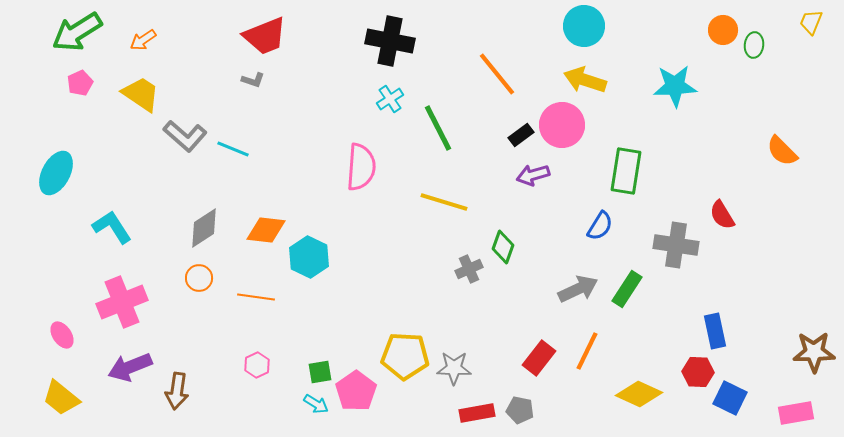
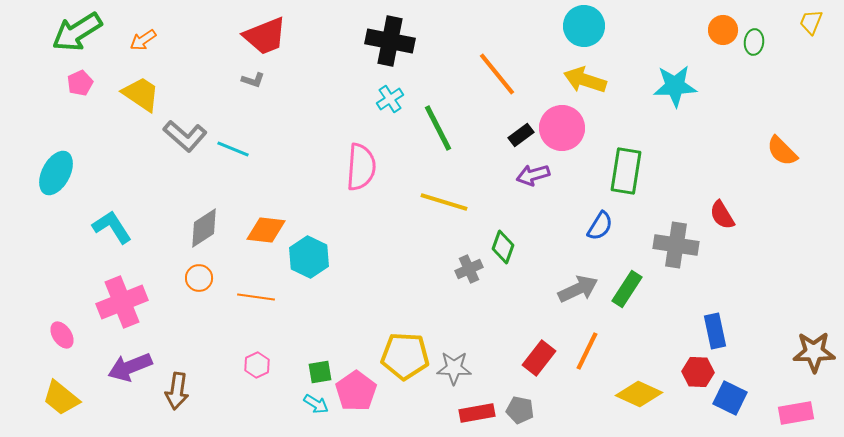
green ellipse at (754, 45): moved 3 px up
pink circle at (562, 125): moved 3 px down
